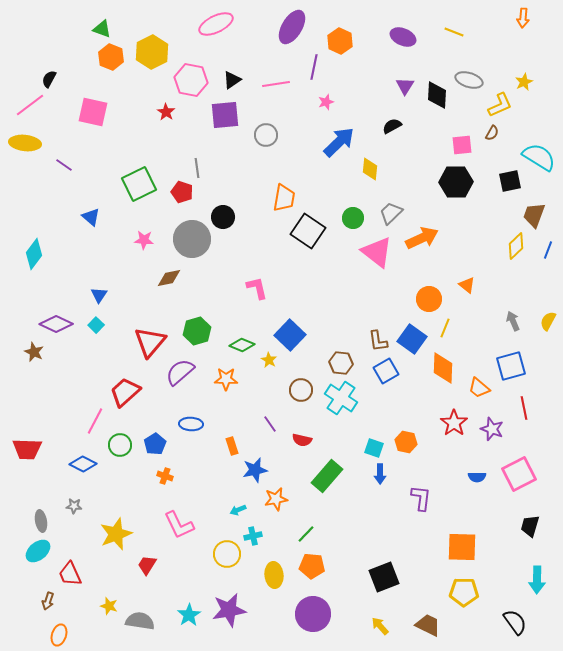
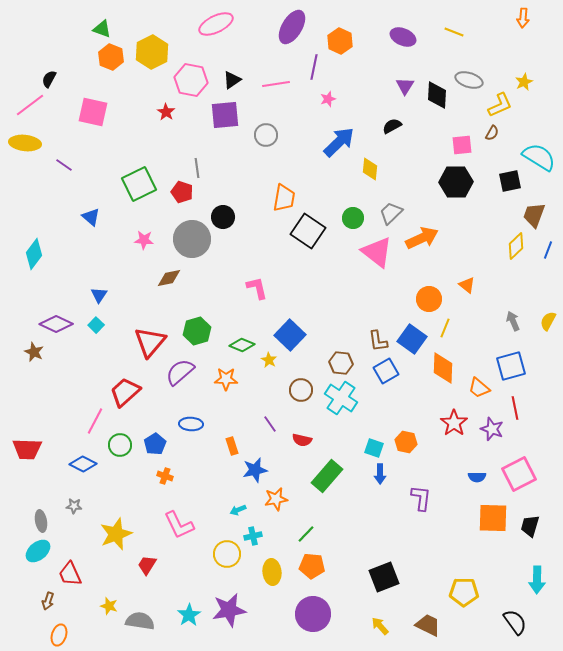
pink star at (326, 102): moved 2 px right, 3 px up
red line at (524, 408): moved 9 px left
orange square at (462, 547): moved 31 px right, 29 px up
yellow ellipse at (274, 575): moved 2 px left, 3 px up
